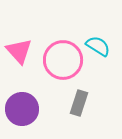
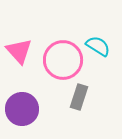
gray rectangle: moved 6 px up
